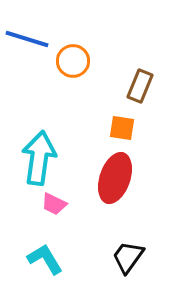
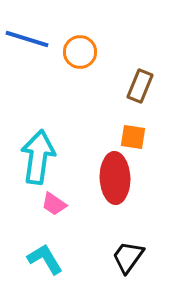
orange circle: moved 7 px right, 9 px up
orange square: moved 11 px right, 9 px down
cyan arrow: moved 1 px left, 1 px up
red ellipse: rotated 21 degrees counterclockwise
pink trapezoid: rotated 8 degrees clockwise
